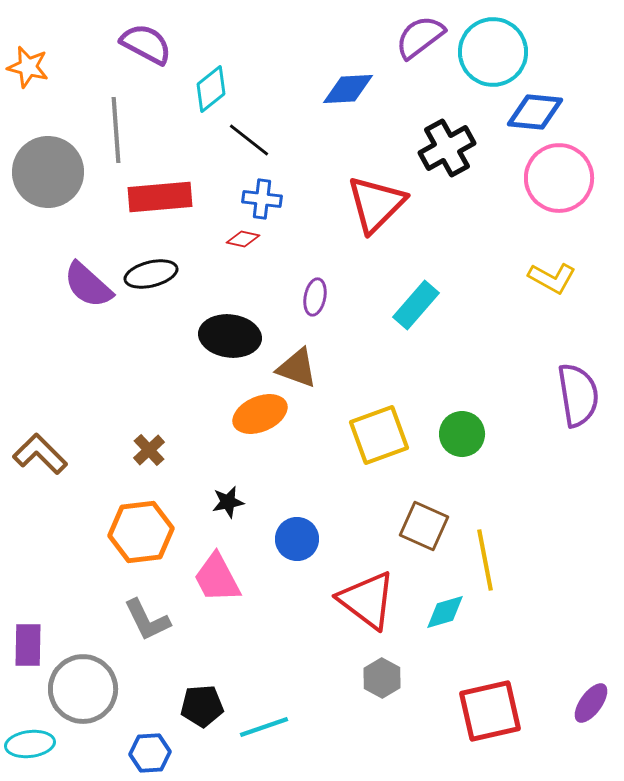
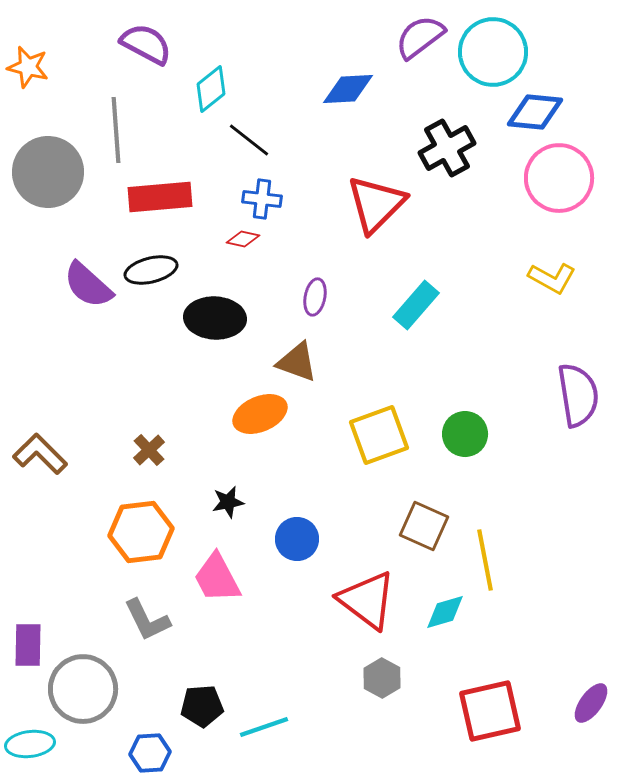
black ellipse at (151, 274): moved 4 px up
black ellipse at (230, 336): moved 15 px left, 18 px up; rotated 4 degrees counterclockwise
brown triangle at (297, 368): moved 6 px up
green circle at (462, 434): moved 3 px right
